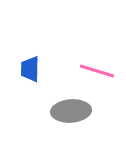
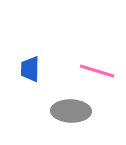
gray ellipse: rotated 6 degrees clockwise
